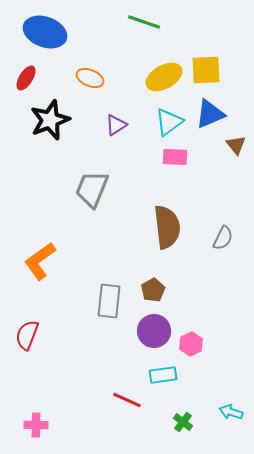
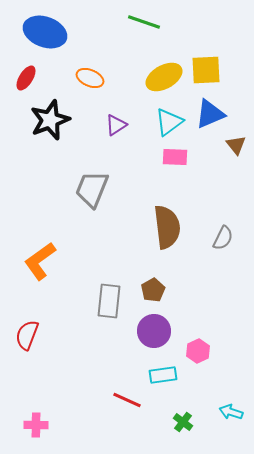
pink hexagon: moved 7 px right, 7 px down
